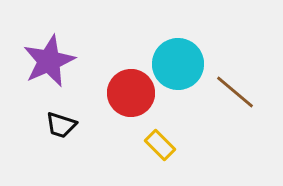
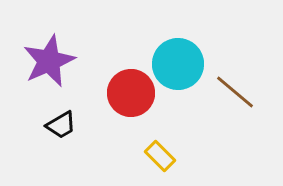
black trapezoid: rotated 48 degrees counterclockwise
yellow rectangle: moved 11 px down
